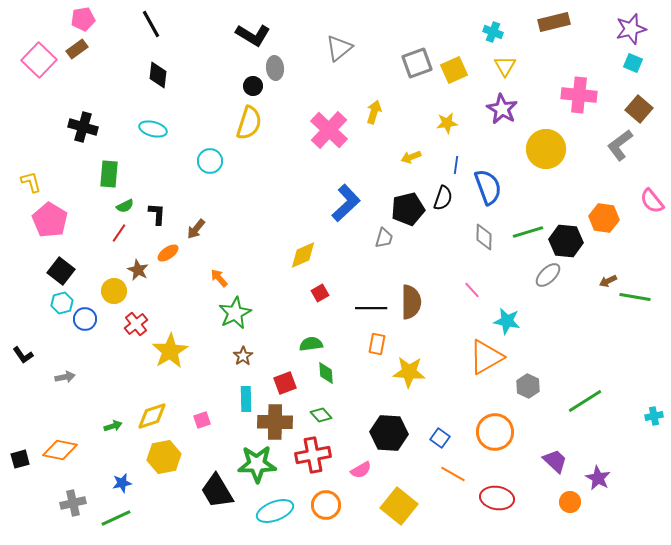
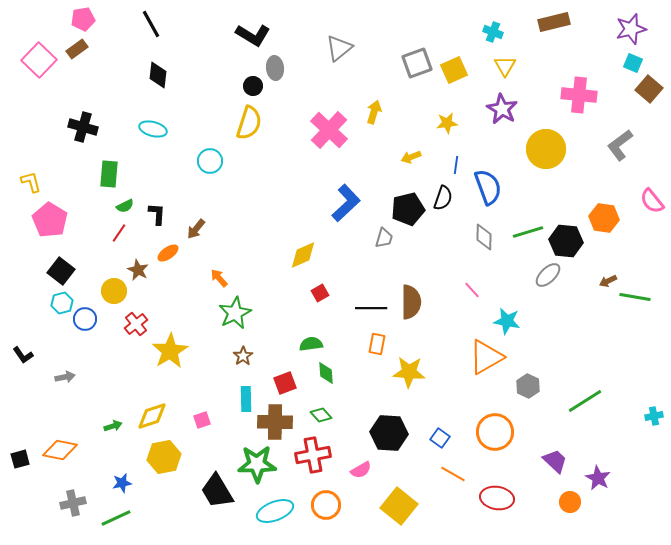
brown square at (639, 109): moved 10 px right, 20 px up
